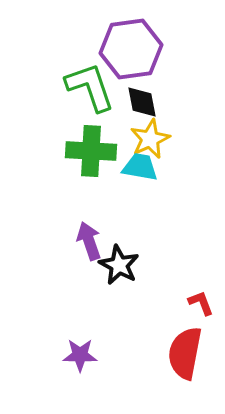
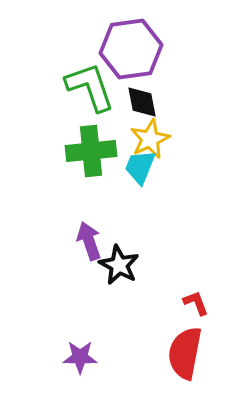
green cross: rotated 9 degrees counterclockwise
cyan trapezoid: rotated 78 degrees counterclockwise
red L-shape: moved 5 px left
purple star: moved 2 px down
